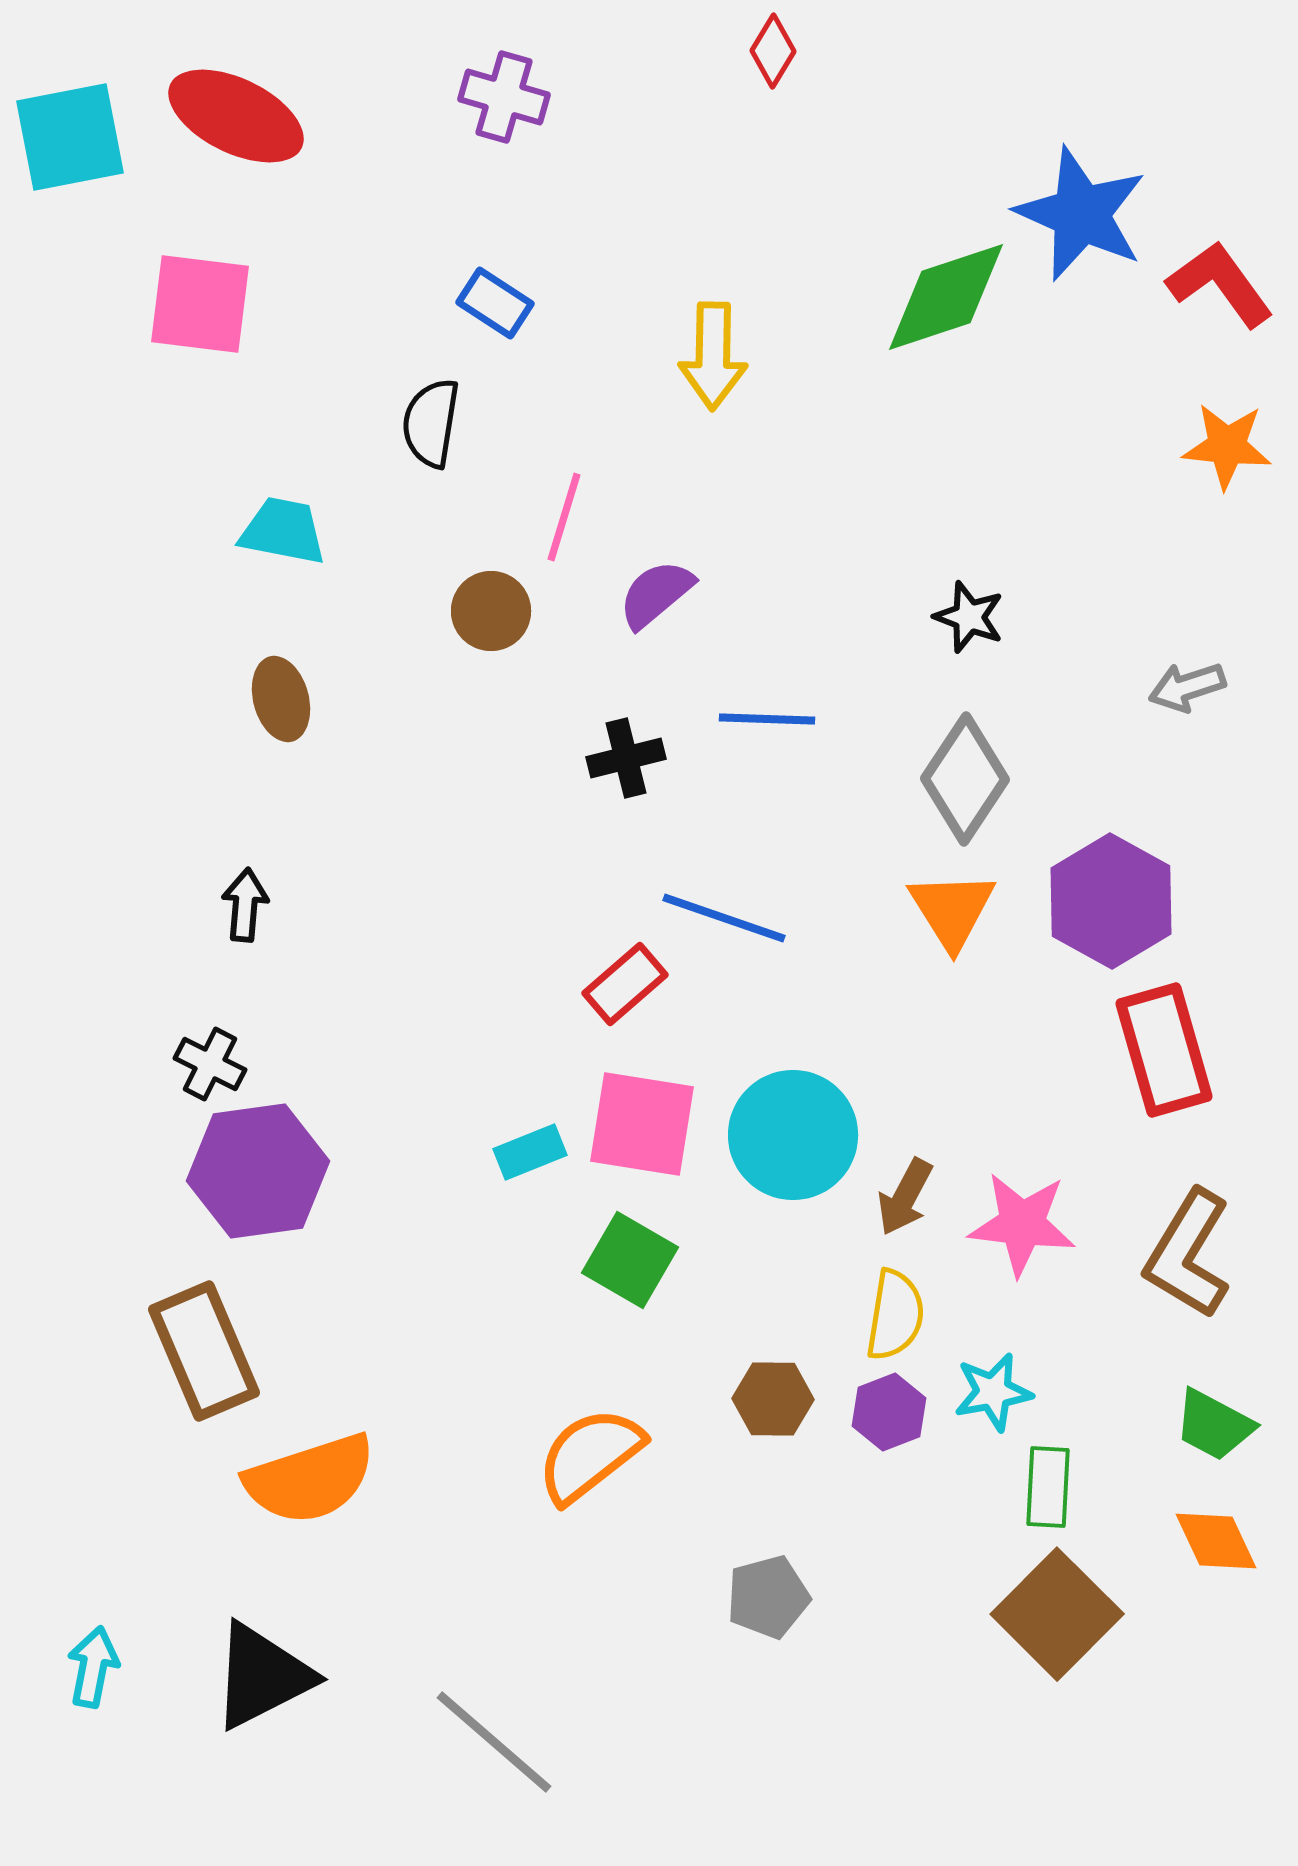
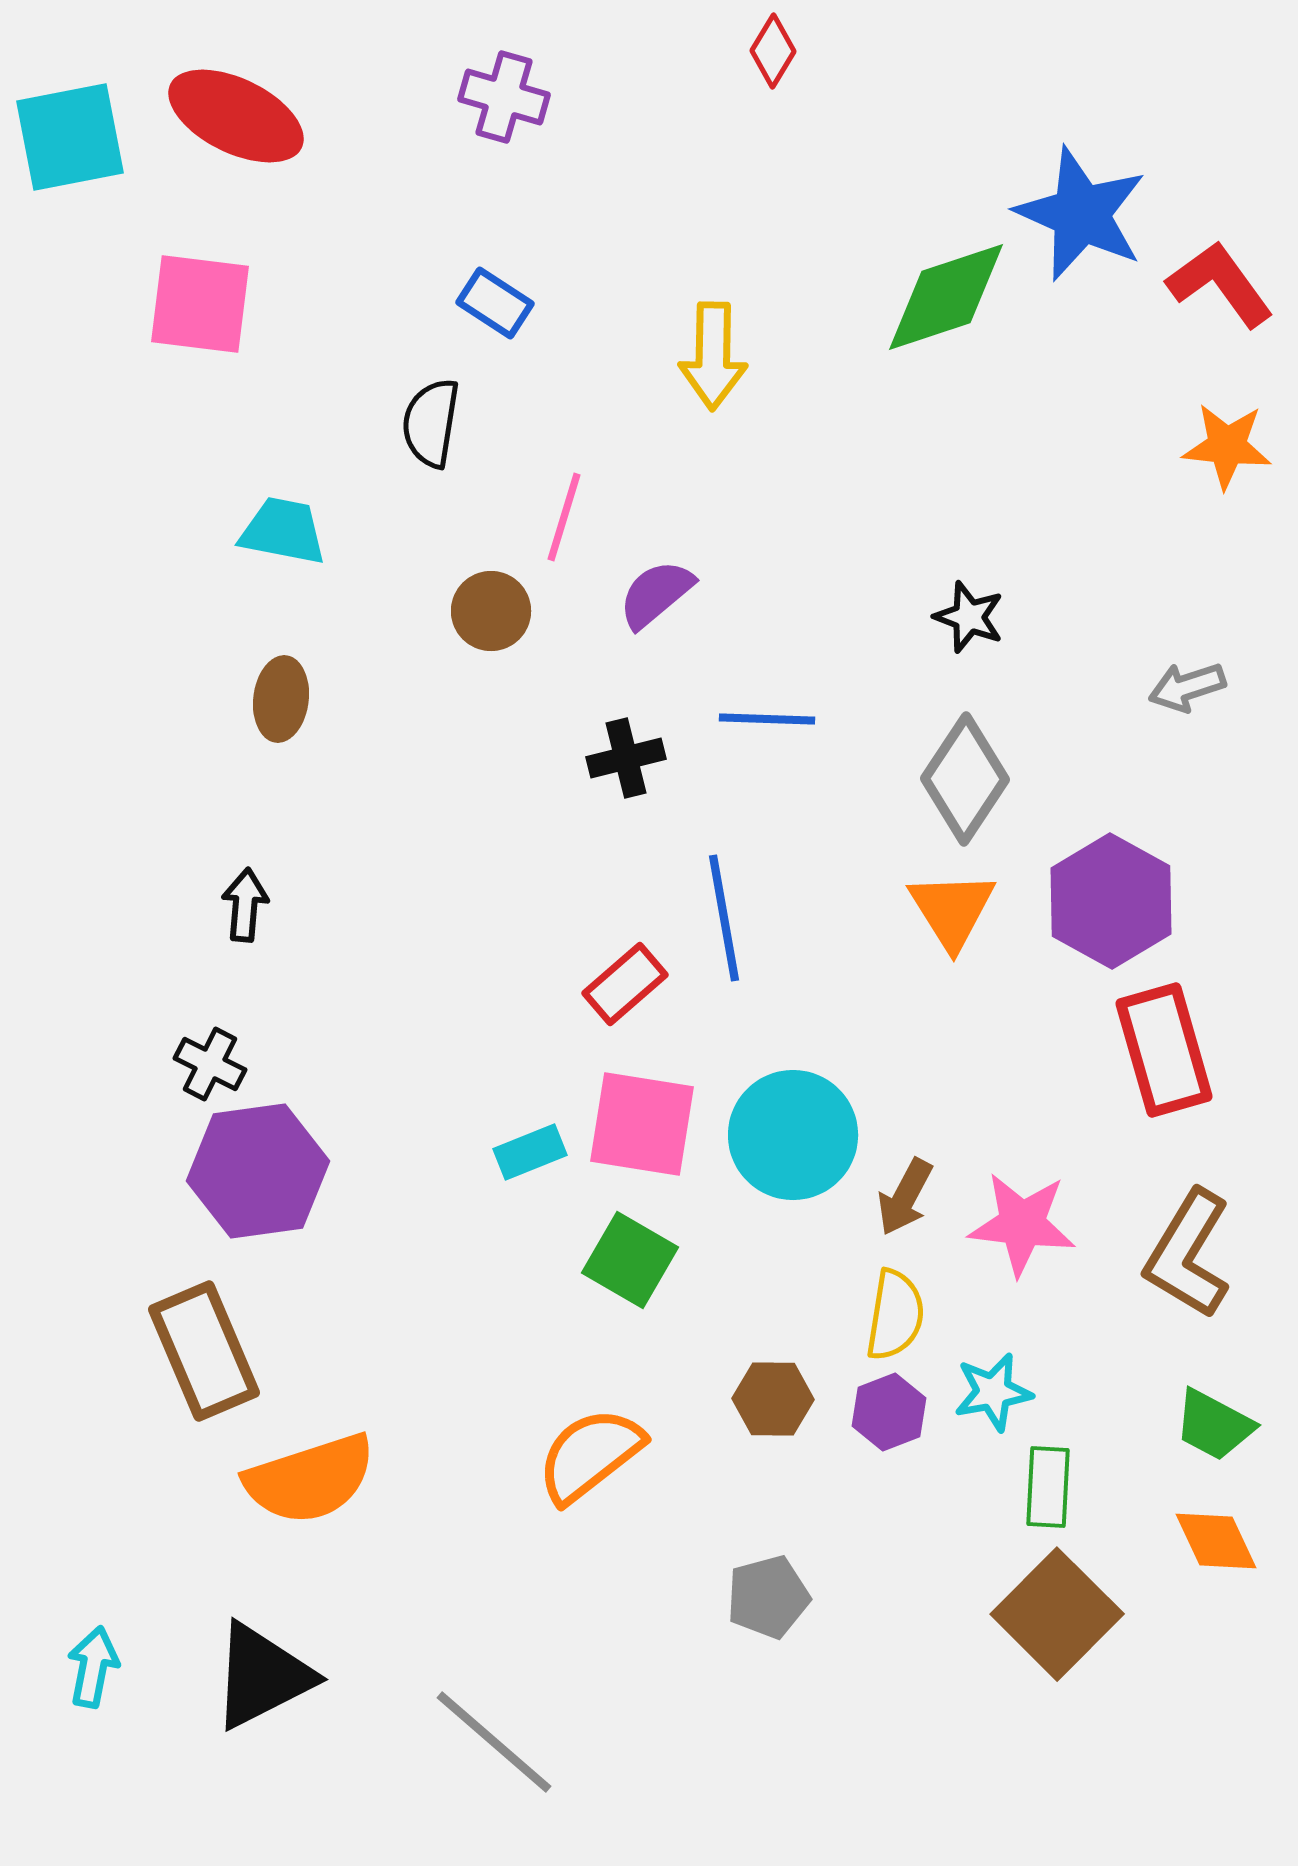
brown ellipse at (281, 699): rotated 22 degrees clockwise
blue line at (724, 918): rotated 61 degrees clockwise
